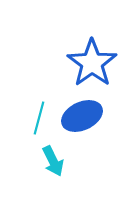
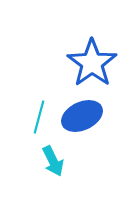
cyan line: moved 1 px up
